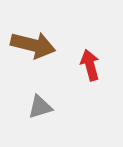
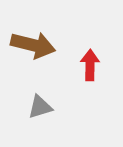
red arrow: rotated 16 degrees clockwise
